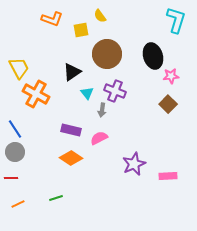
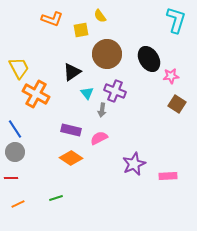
black ellipse: moved 4 px left, 3 px down; rotated 15 degrees counterclockwise
brown square: moved 9 px right; rotated 12 degrees counterclockwise
